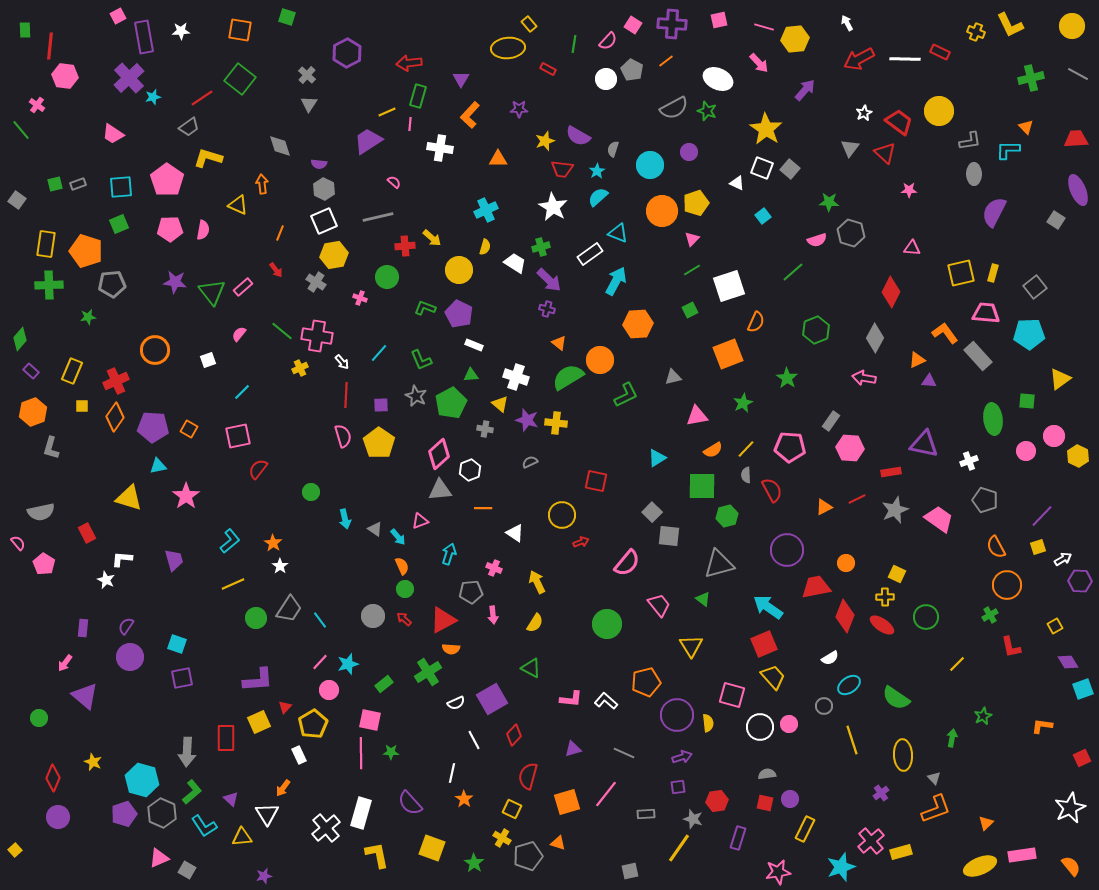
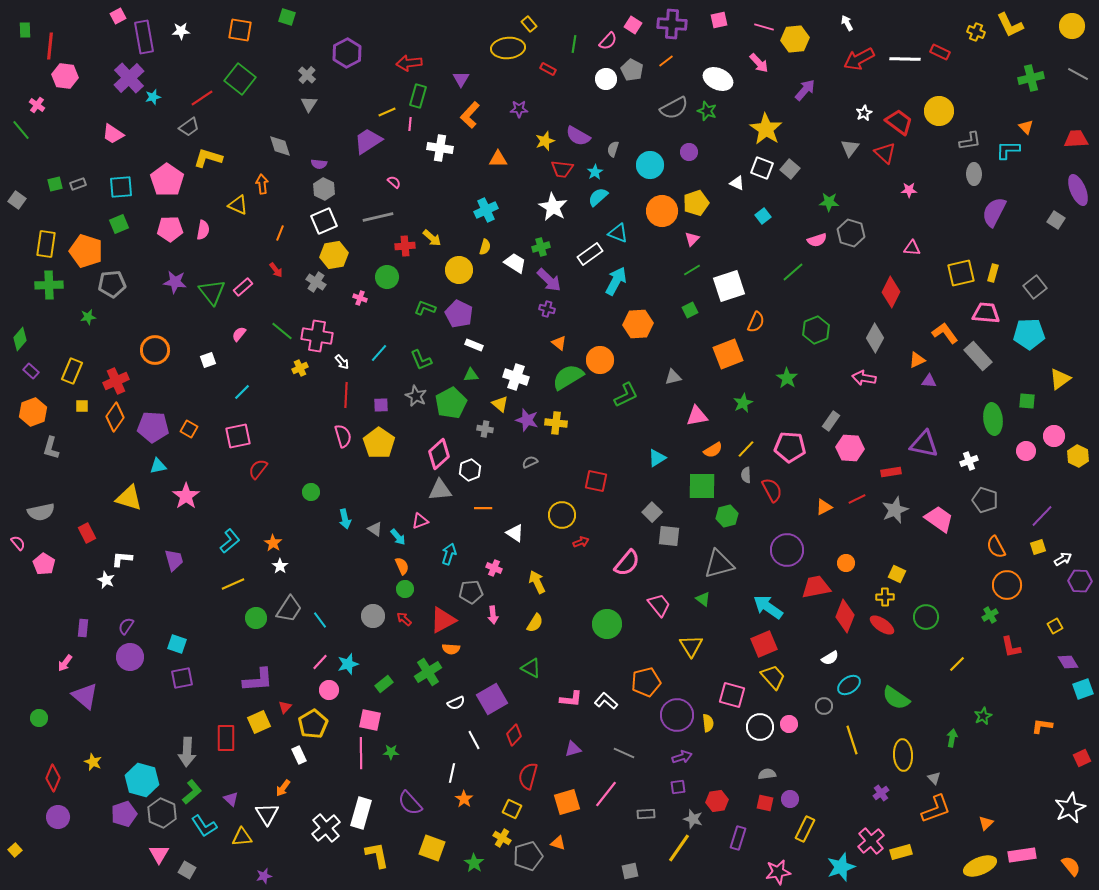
cyan star at (597, 171): moved 2 px left, 1 px down
pink triangle at (159, 858): moved 4 px up; rotated 35 degrees counterclockwise
